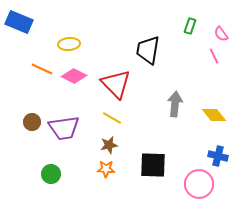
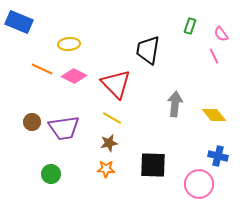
brown star: moved 2 px up
